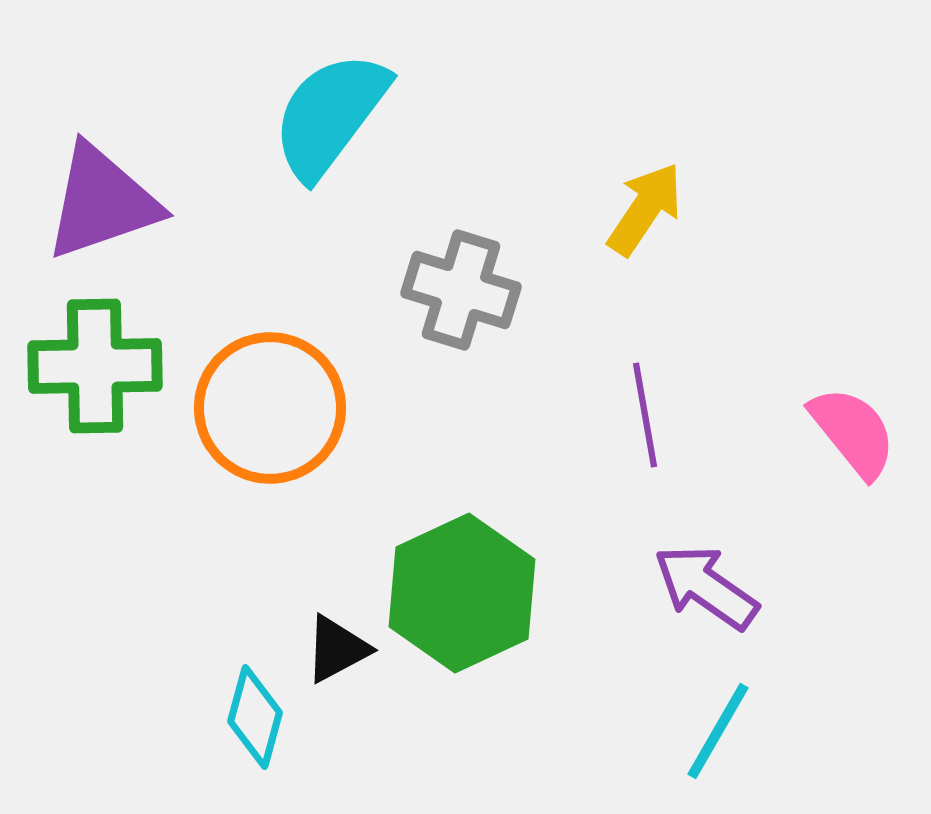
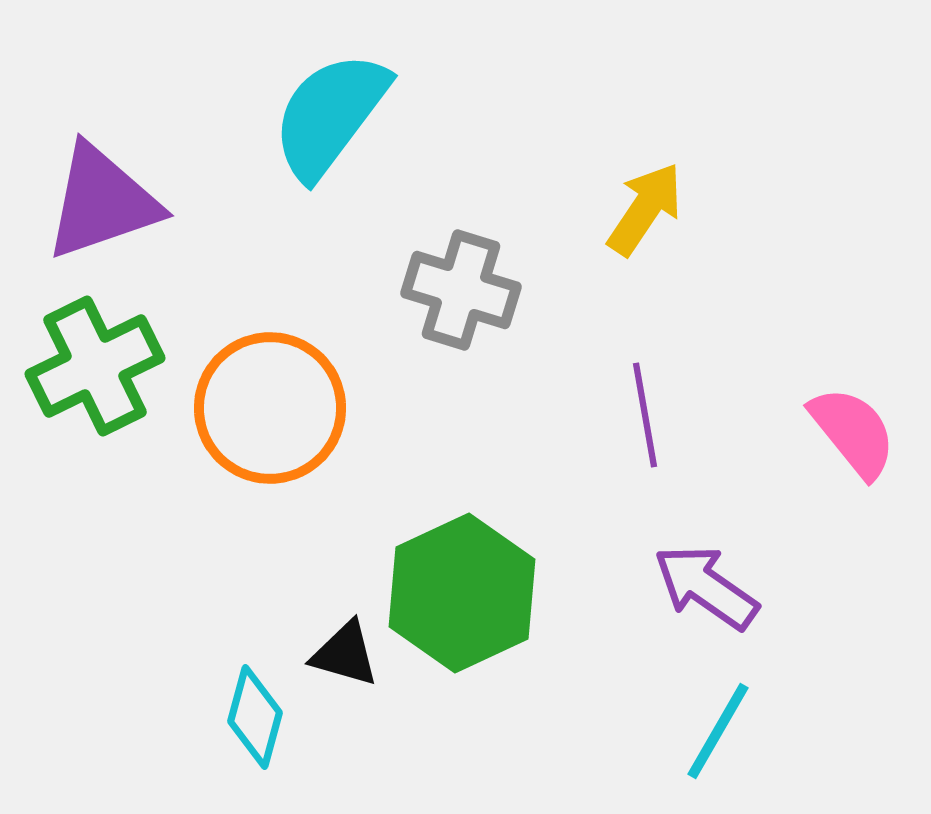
green cross: rotated 25 degrees counterclockwise
black triangle: moved 8 px right, 5 px down; rotated 44 degrees clockwise
